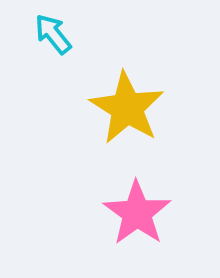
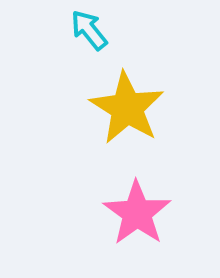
cyan arrow: moved 36 px right, 4 px up
